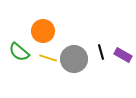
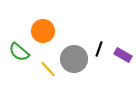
black line: moved 2 px left, 3 px up; rotated 35 degrees clockwise
yellow line: moved 11 px down; rotated 30 degrees clockwise
